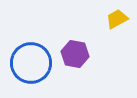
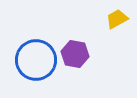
blue circle: moved 5 px right, 3 px up
